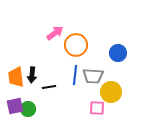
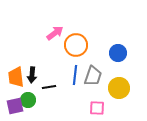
gray trapezoid: rotated 75 degrees counterclockwise
yellow circle: moved 8 px right, 4 px up
green circle: moved 9 px up
